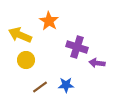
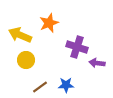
orange star: moved 2 px down; rotated 18 degrees clockwise
